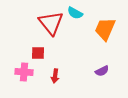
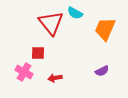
pink cross: rotated 24 degrees clockwise
red arrow: moved 2 px down; rotated 72 degrees clockwise
